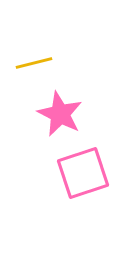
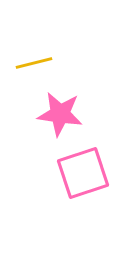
pink star: rotated 18 degrees counterclockwise
